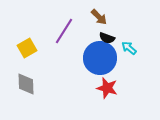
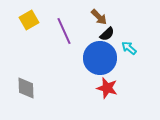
purple line: rotated 56 degrees counterclockwise
black semicircle: moved 4 px up; rotated 63 degrees counterclockwise
yellow square: moved 2 px right, 28 px up
gray diamond: moved 4 px down
